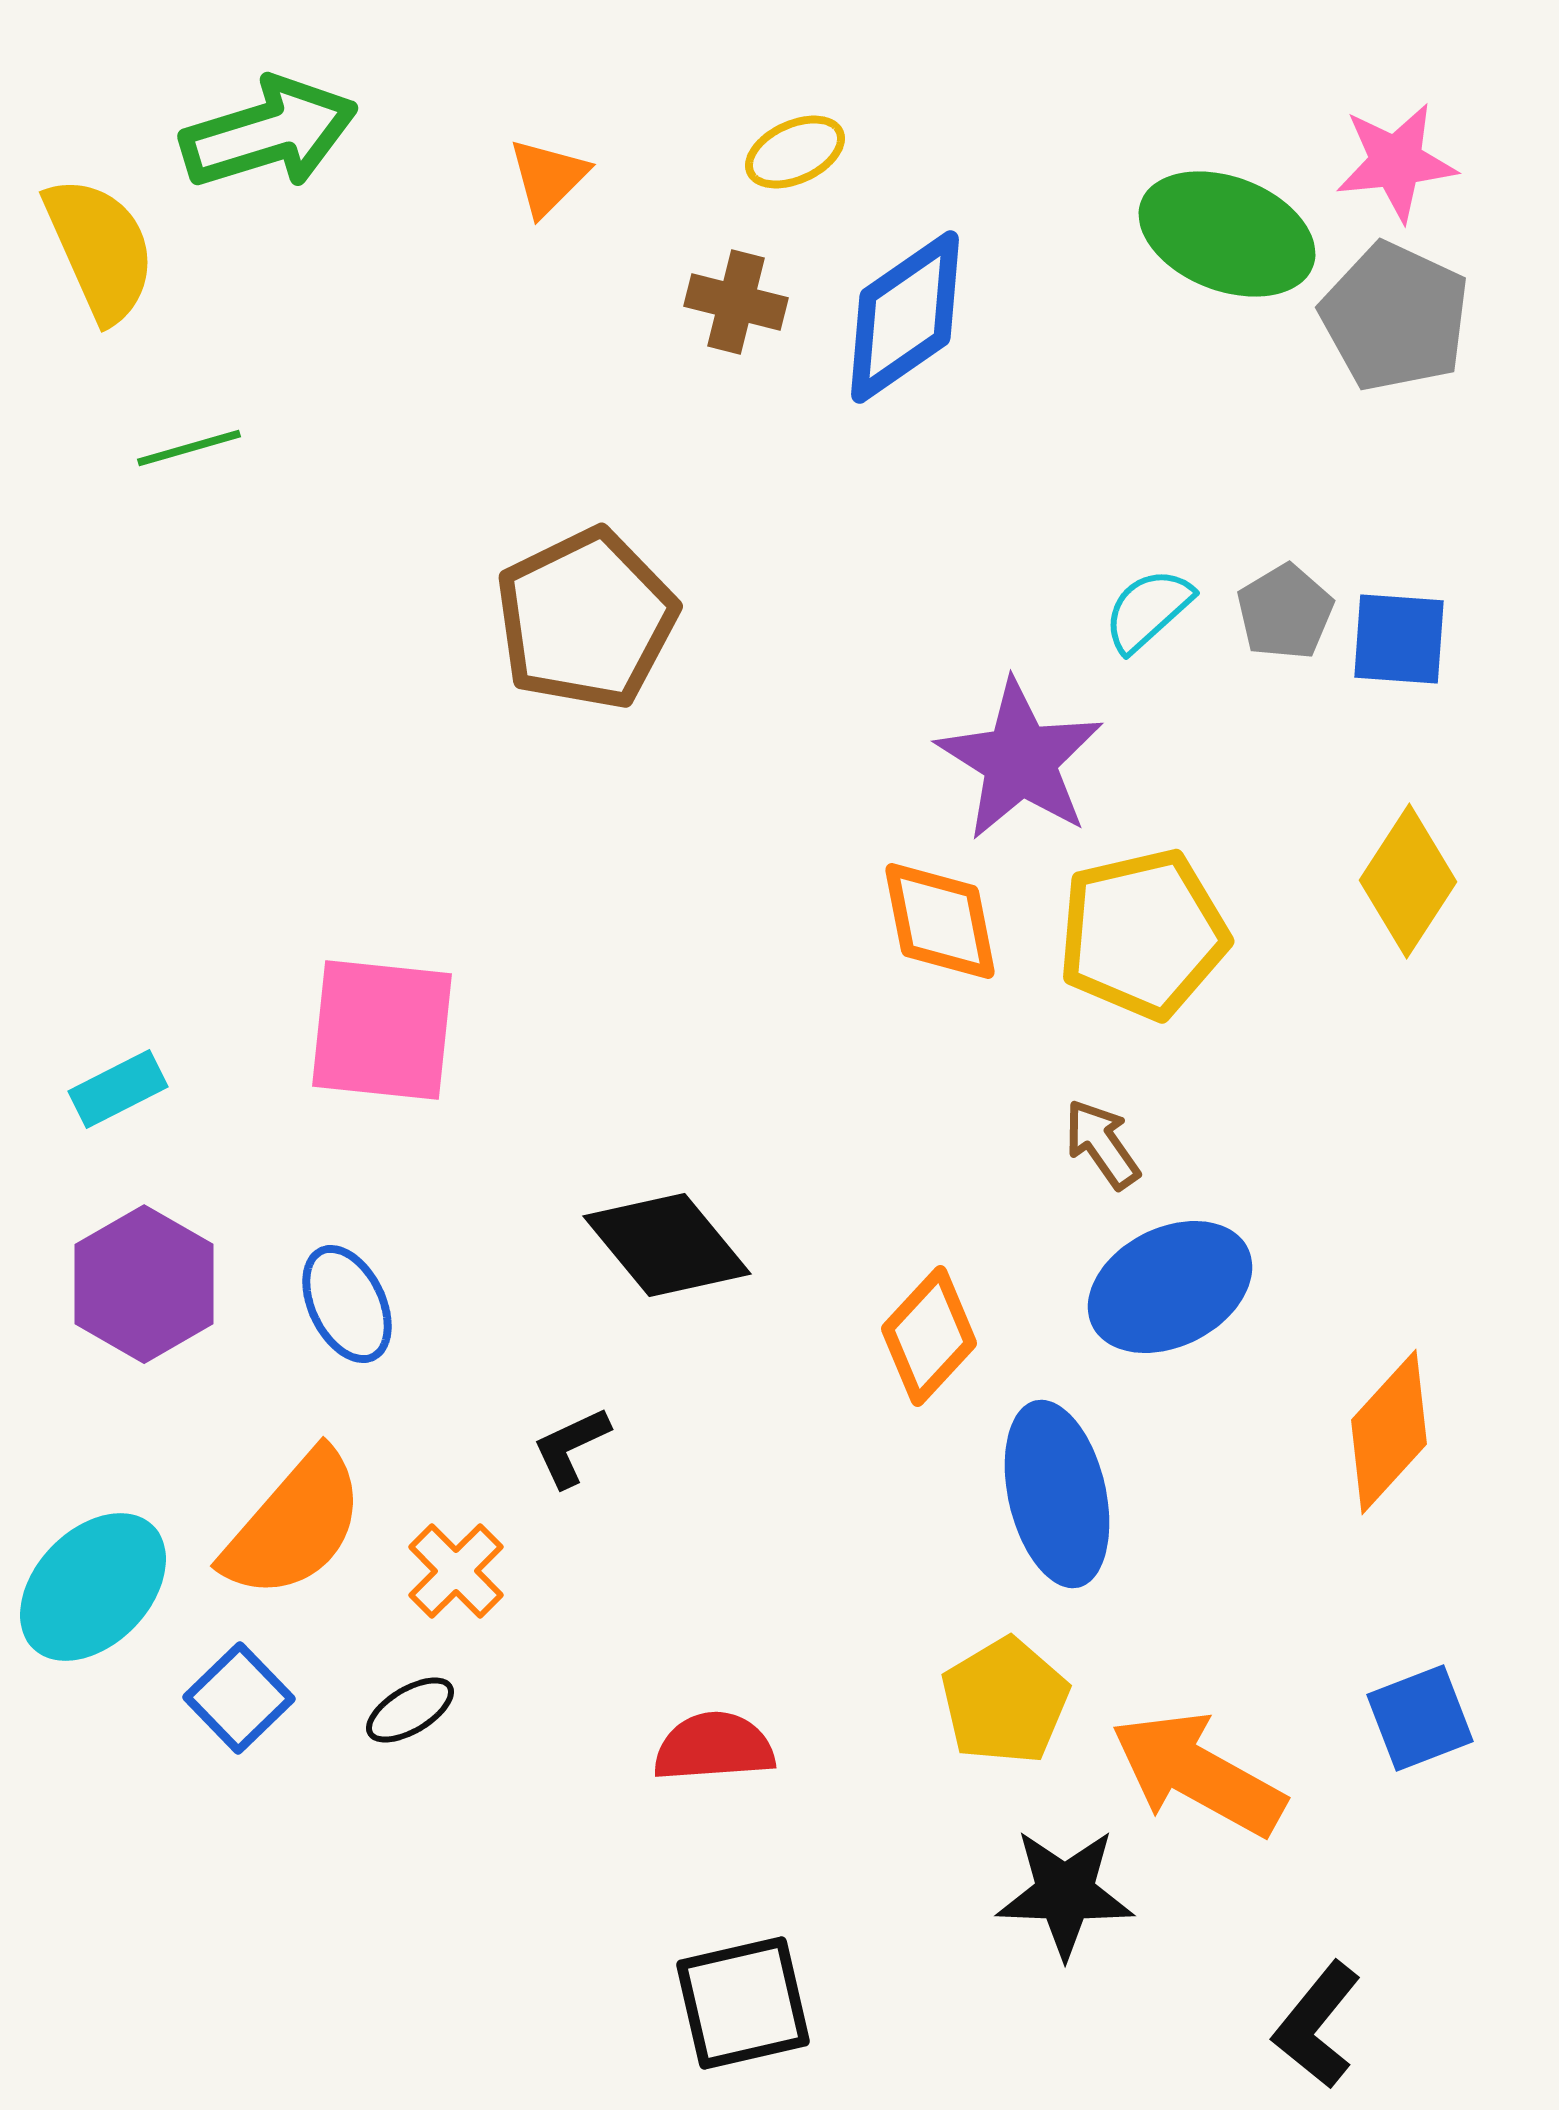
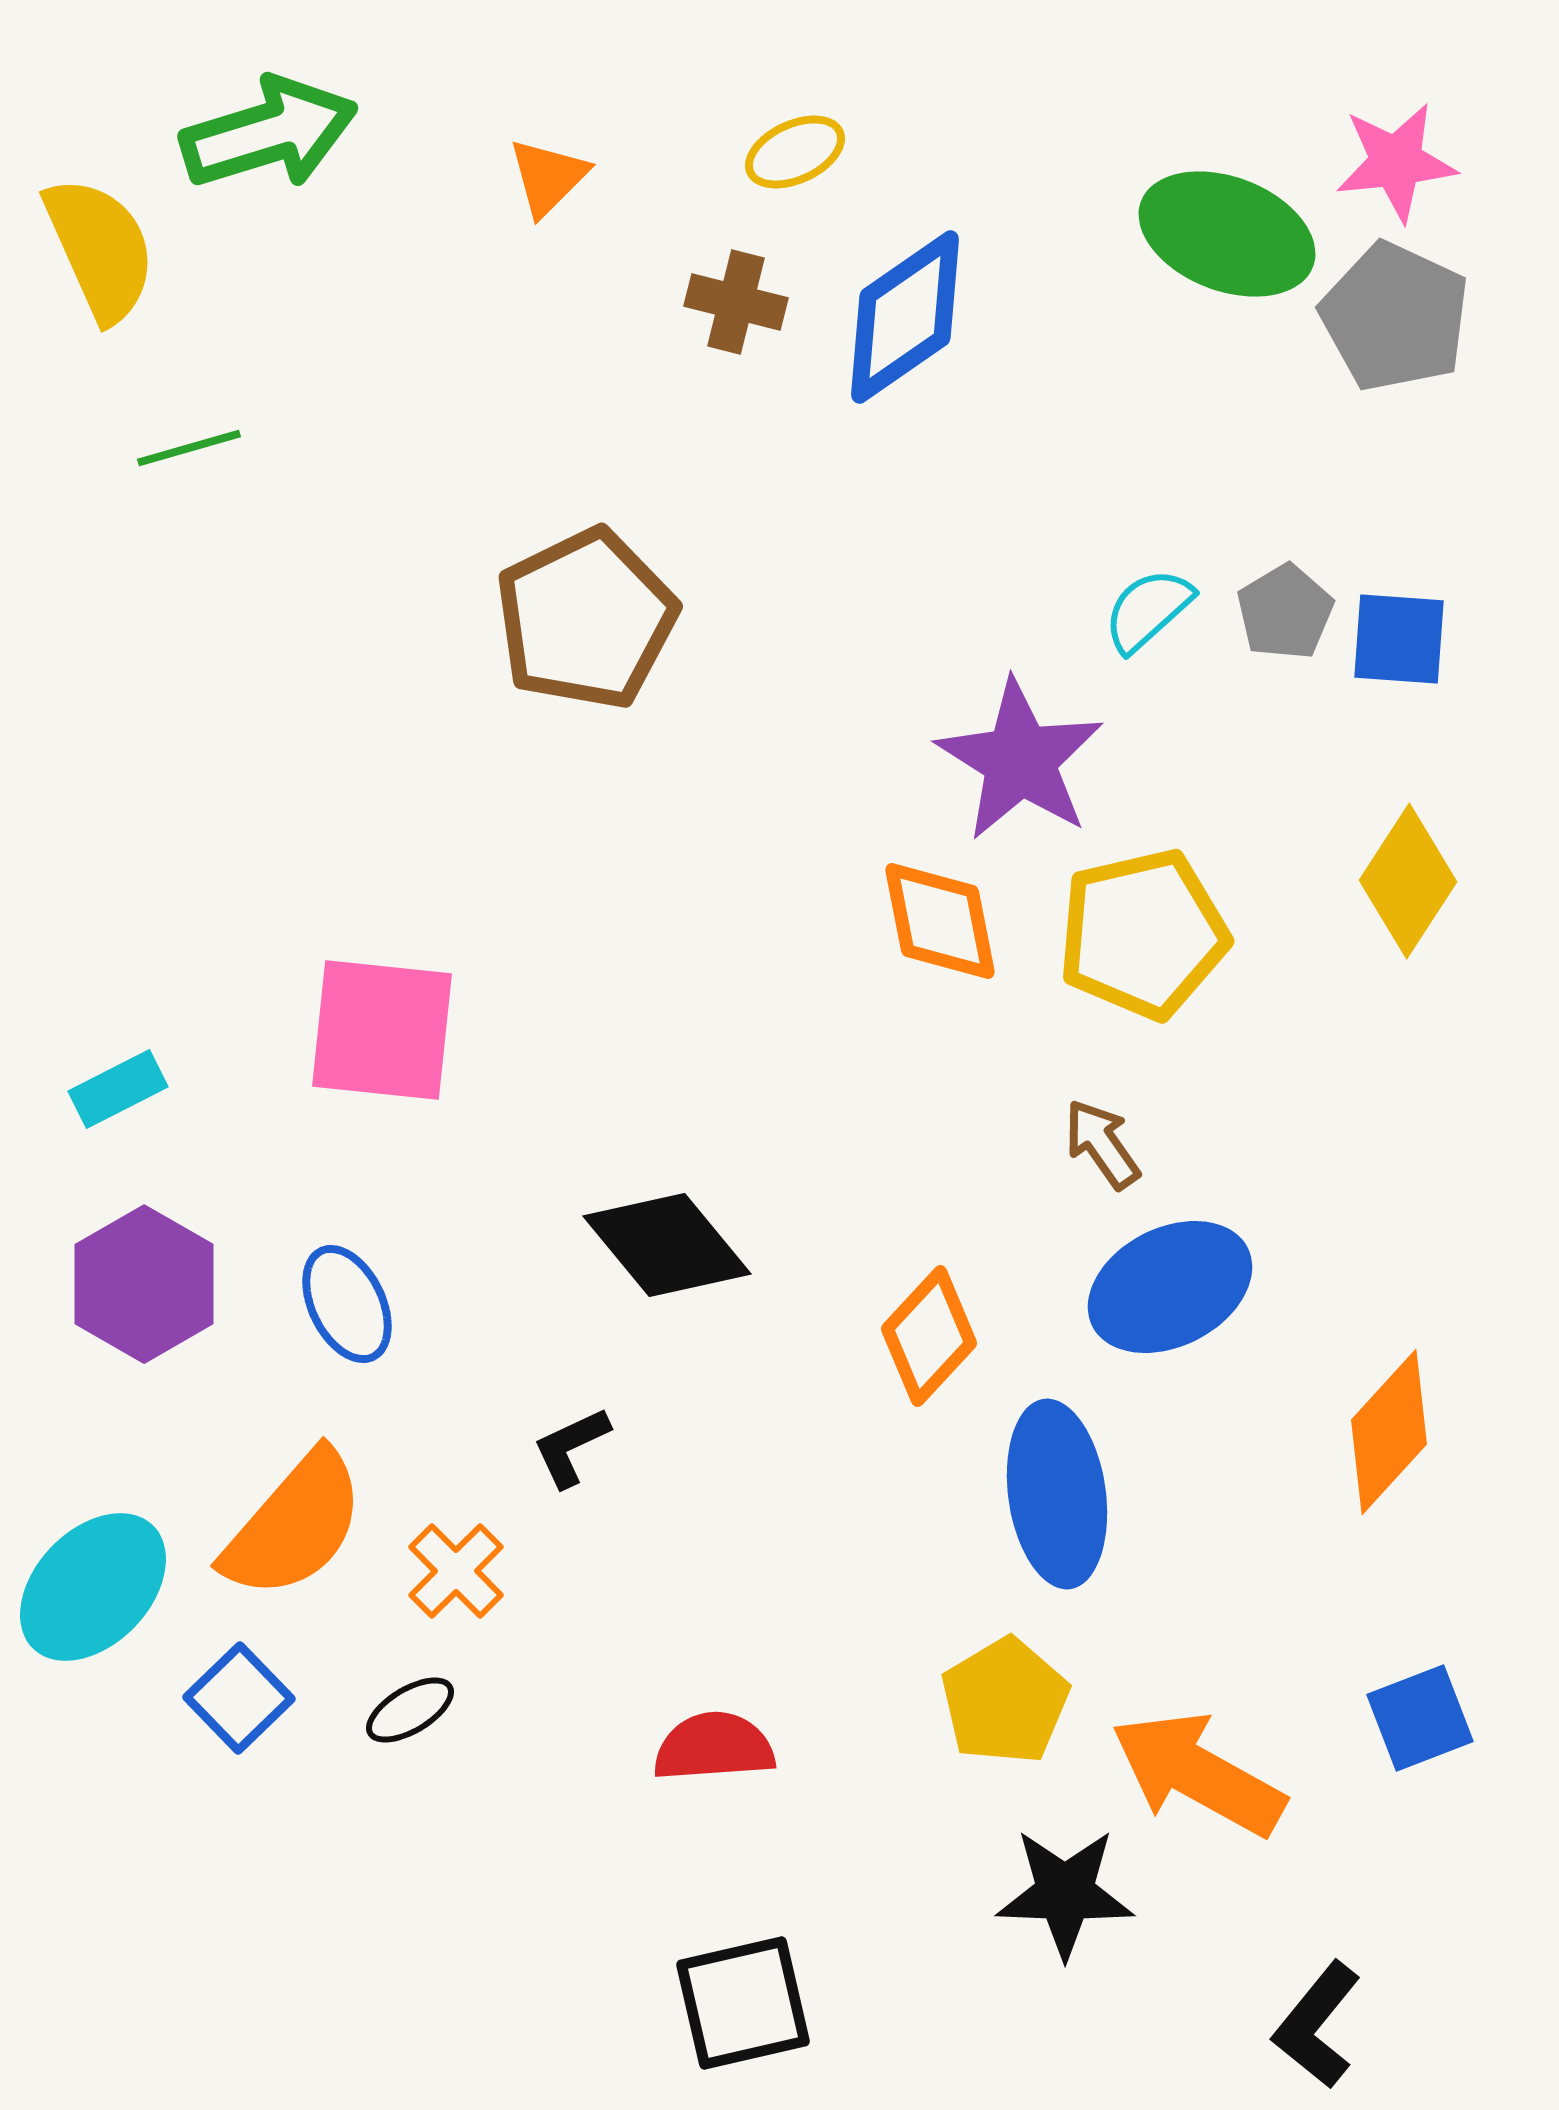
blue ellipse at (1057, 1494): rotated 5 degrees clockwise
